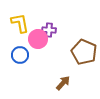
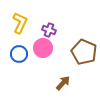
yellow L-shape: rotated 35 degrees clockwise
purple cross: rotated 16 degrees clockwise
pink circle: moved 5 px right, 9 px down
blue circle: moved 1 px left, 1 px up
